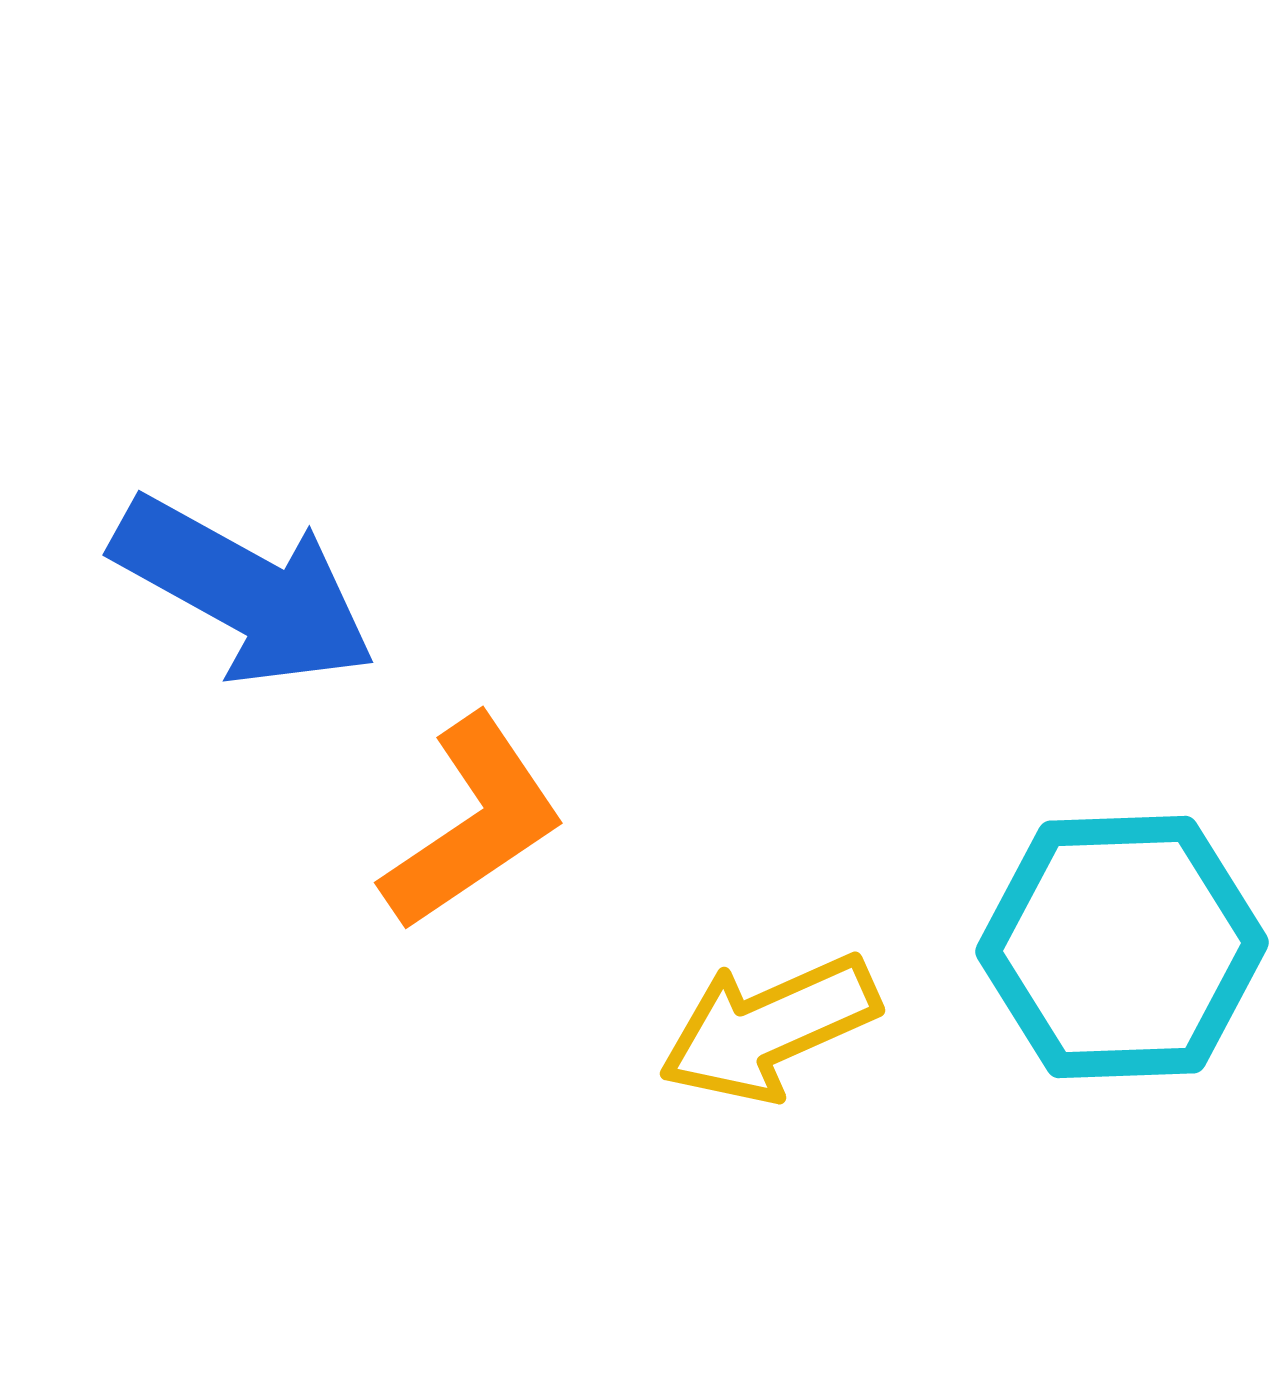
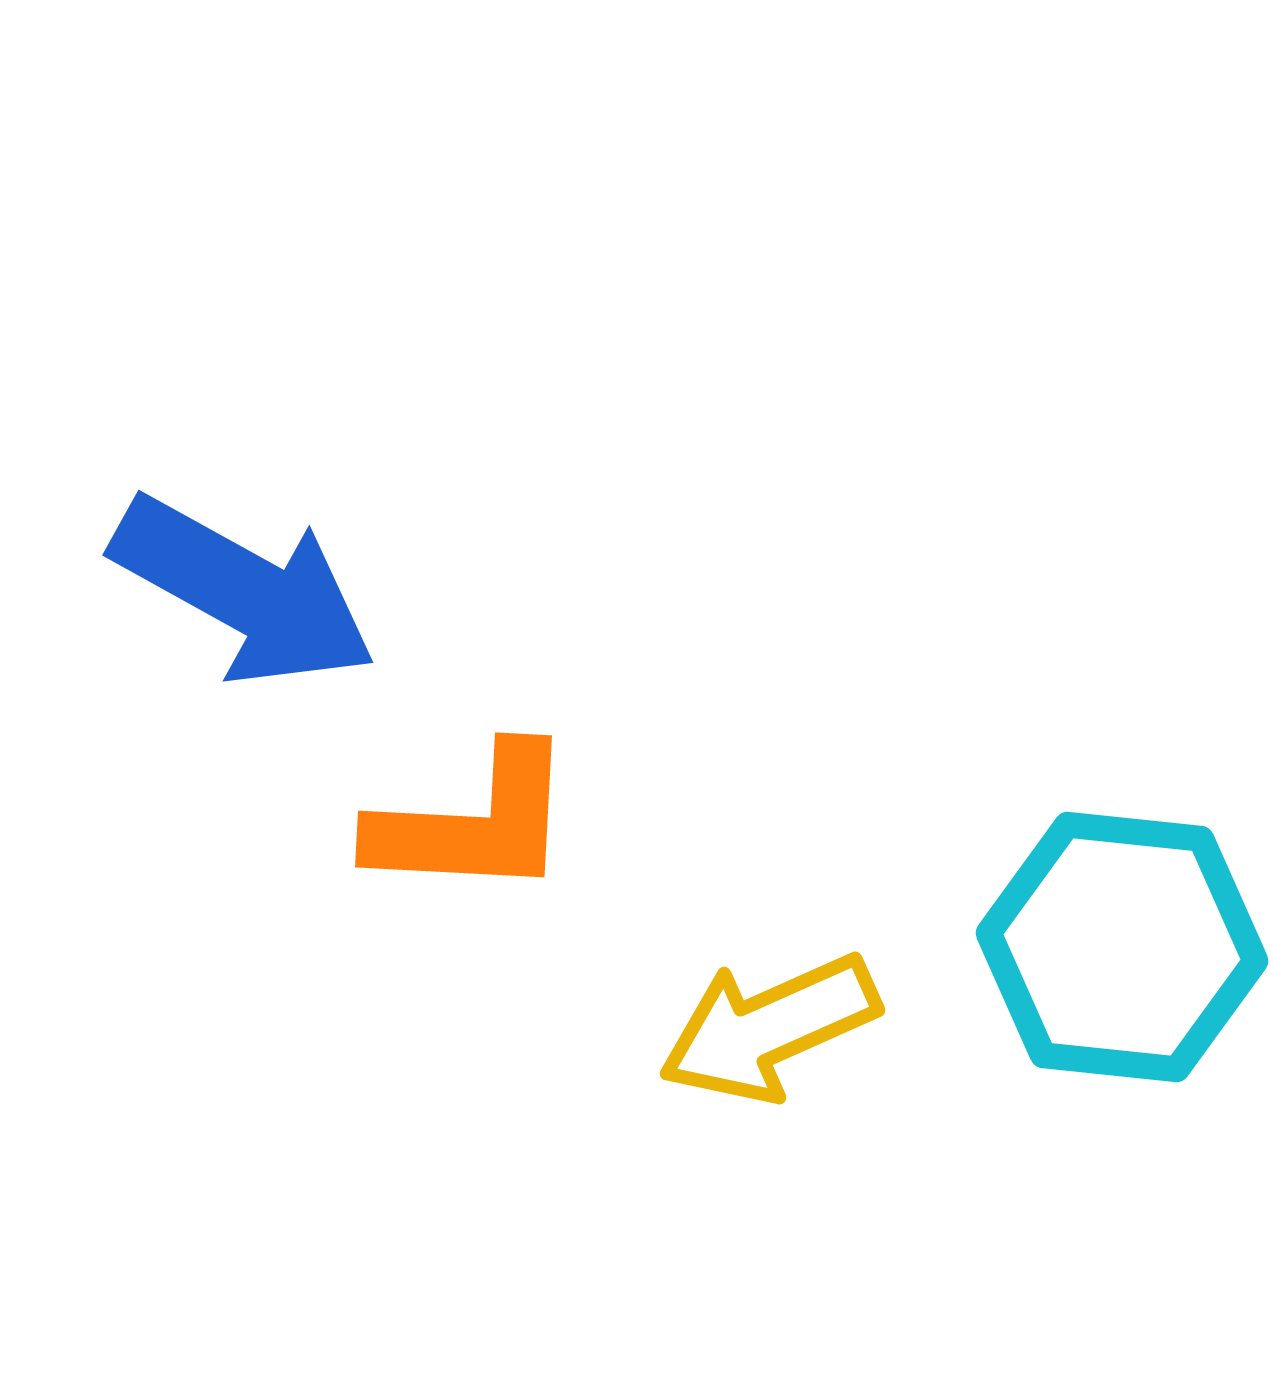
orange L-shape: rotated 37 degrees clockwise
cyan hexagon: rotated 8 degrees clockwise
